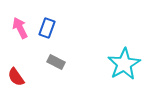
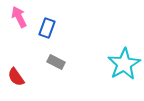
pink arrow: moved 1 px left, 11 px up
